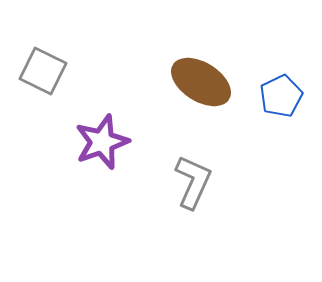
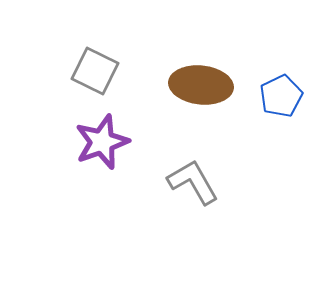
gray square: moved 52 px right
brown ellipse: moved 3 px down; rotated 26 degrees counterclockwise
gray L-shape: rotated 54 degrees counterclockwise
